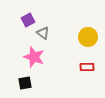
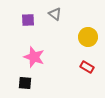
purple square: rotated 24 degrees clockwise
gray triangle: moved 12 px right, 19 px up
red rectangle: rotated 32 degrees clockwise
black square: rotated 16 degrees clockwise
